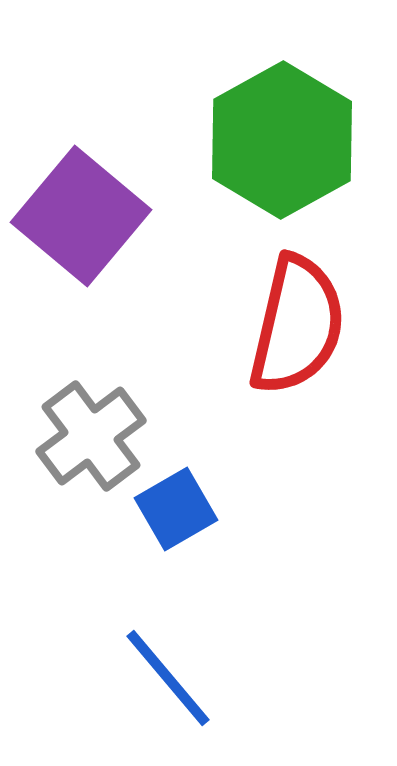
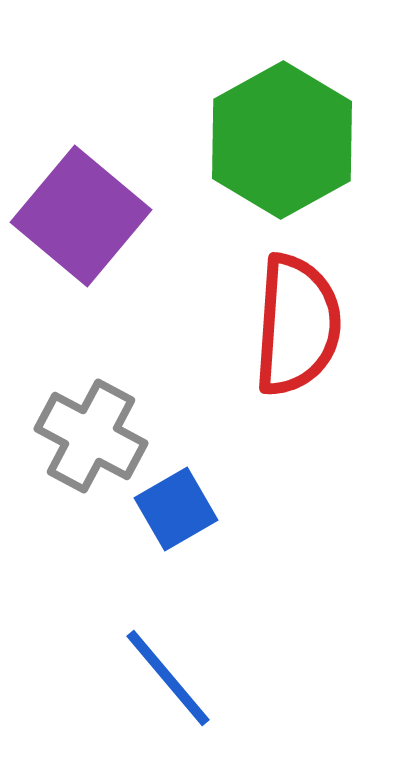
red semicircle: rotated 9 degrees counterclockwise
gray cross: rotated 25 degrees counterclockwise
